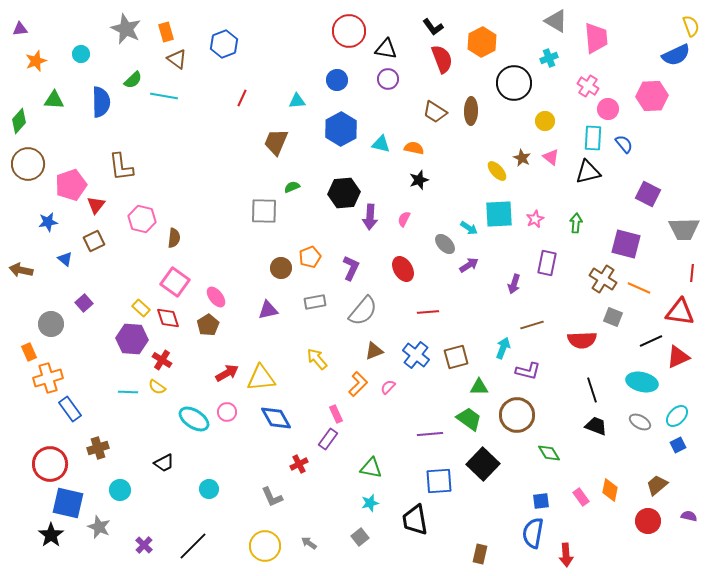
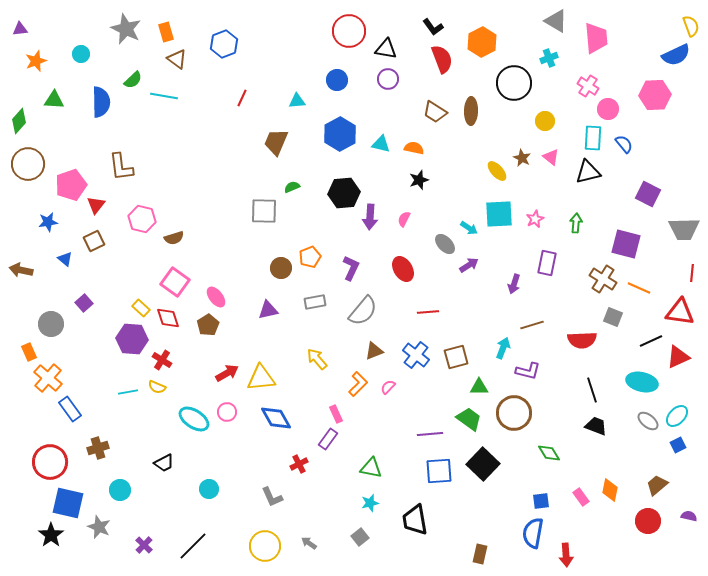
pink hexagon at (652, 96): moved 3 px right, 1 px up
blue hexagon at (341, 129): moved 1 px left, 5 px down
brown semicircle at (174, 238): rotated 66 degrees clockwise
orange cross at (48, 378): rotated 32 degrees counterclockwise
yellow semicircle at (157, 387): rotated 12 degrees counterclockwise
cyan line at (128, 392): rotated 12 degrees counterclockwise
brown circle at (517, 415): moved 3 px left, 2 px up
gray ellipse at (640, 422): moved 8 px right, 1 px up; rotated 10 degrees clockwise
red circle at (50, 464): moved 2 px up
blue square at (439, 481): moved 10 px up
